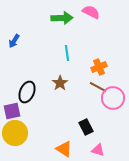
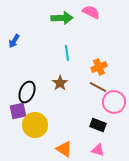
pink circle: moved 1 px right, 4 px down
purple square: moved 6 px right
black rectangle: moved 12 px right, 2 px up; rotated 42 degrees counterclockwise
yellow circle: moved 20 px right, 8 px up
